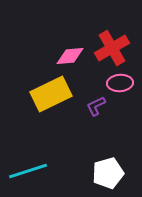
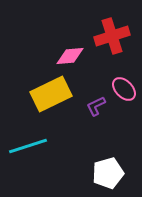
red cross: moved 12 px up; rotated 12 degrees clockwise
pink ellipse: moved 4 px right, 6 px down; rotated 50 degrees clockwise
cyan line: moved 25 px up
